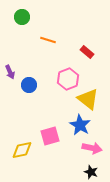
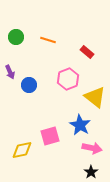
green circle: moved 6 px left, 20 px down
yellow triangle: moved 7 px right, 2 px up
black star: rotated 16 degrees clockwise
